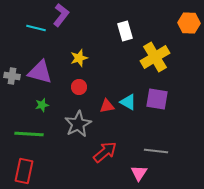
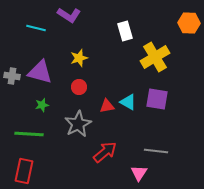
purple L-shape: moved 8 px right; rotated 85 degrees clockwise
